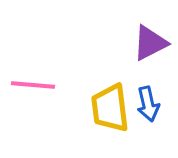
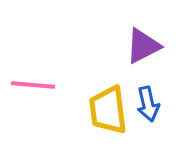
purple triangle: moved 7 px left, 3 px down
yellow trapezoid: moved 2 px left, 2 px down
